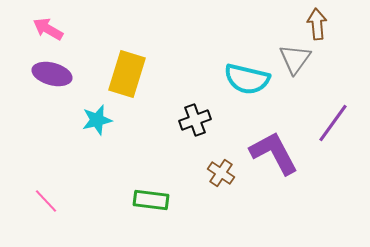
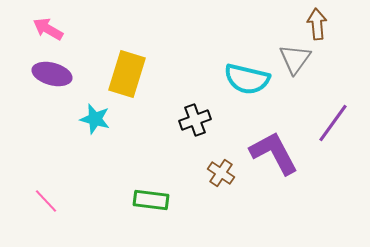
cyan star: moved 2 px left, 1 px up; rotated 28 degrees clockwise
